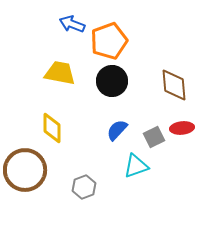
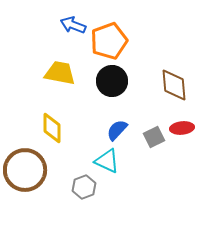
blue arrow: moved 1 px right, 1 px down
cyan triangle: moved 29 px left, 5 px up; rotated 44 degrees clockwise
